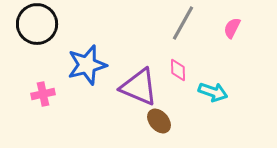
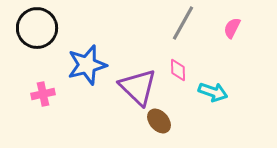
black circle: moved 4 px down
purple triangle: moved 1 px left; rotated 21 degrees clockwise
